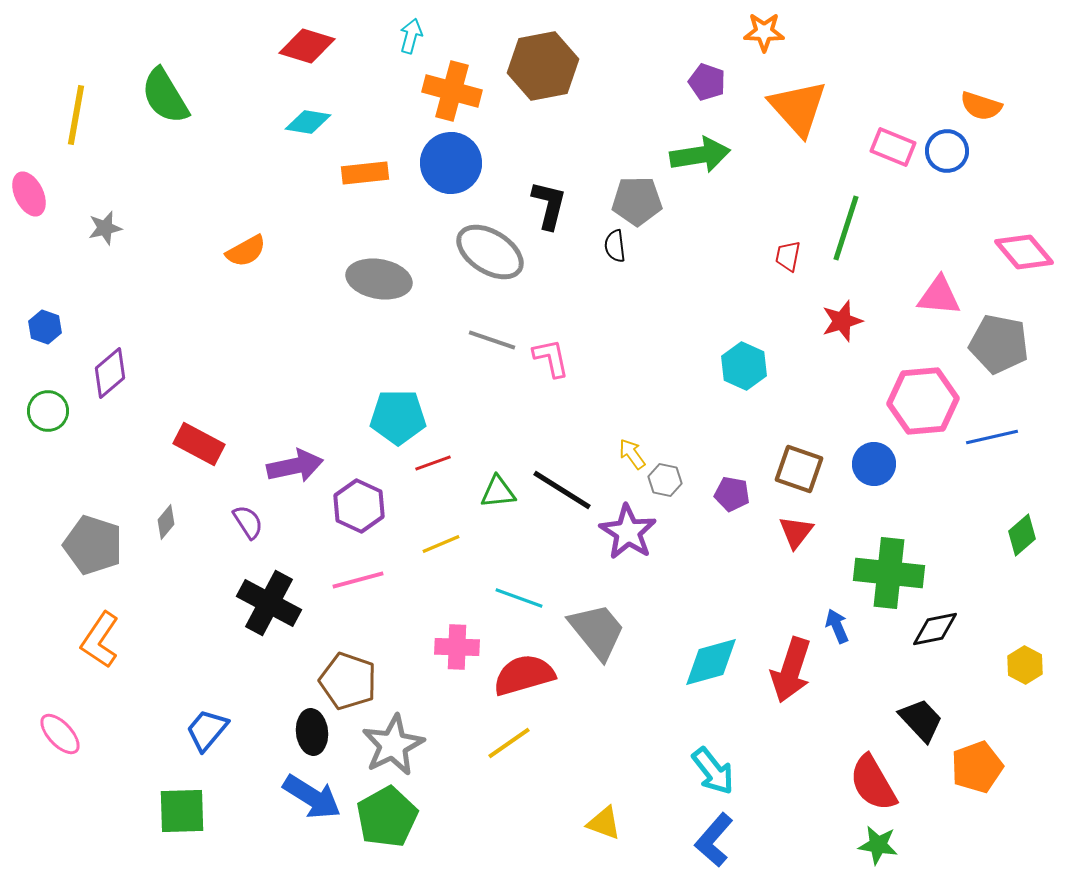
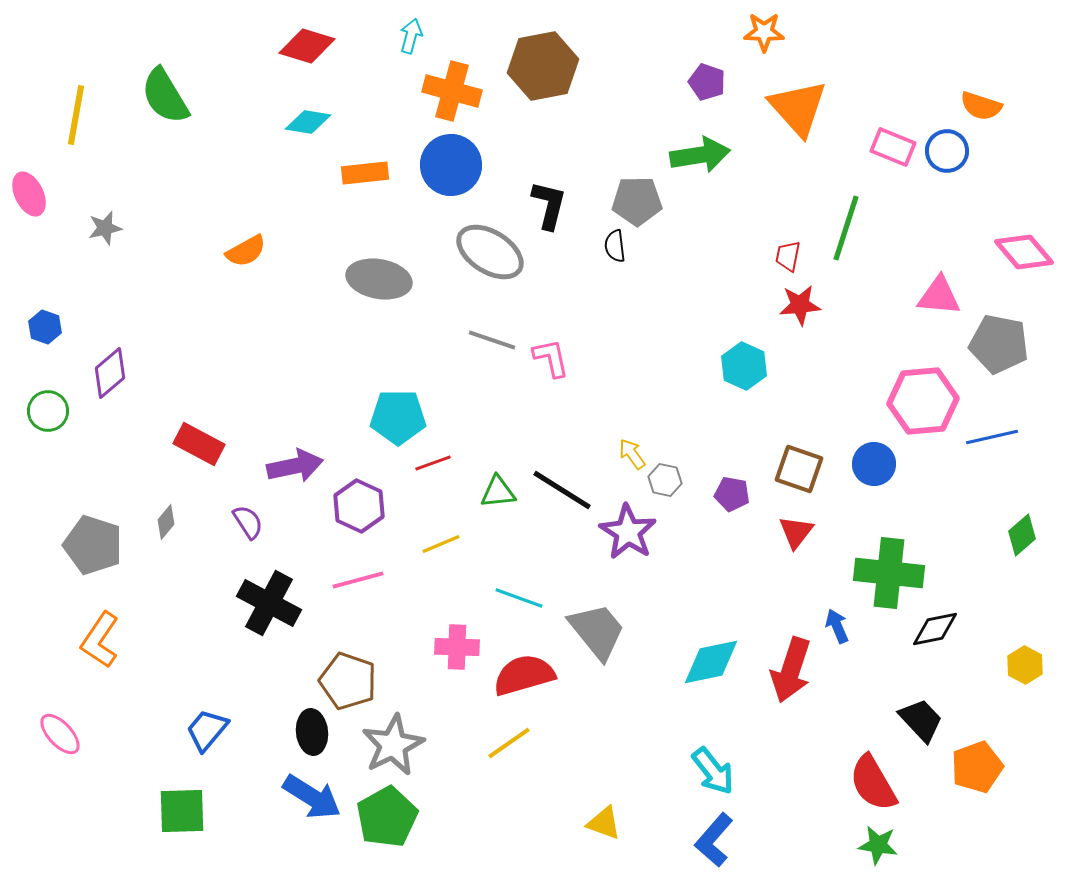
blue circle at (451, 163): moved 2 px down
red star at (842, 321): moved 42 px left, 16 px up; rotated 12 degrees clockwise
cyan diamond at (711, 662): rotated 4 degrees clockwise
